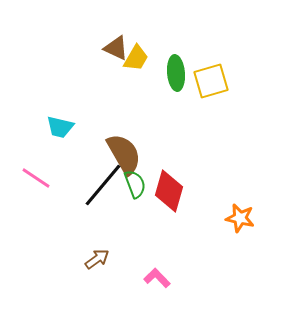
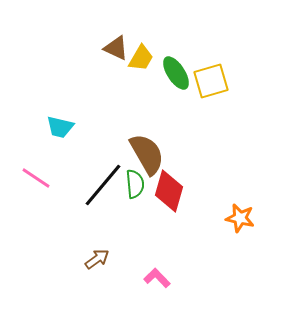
yellow trapezoid: moved 5 px right
green ellipse: rotated 28 degrees counterclockwise
brown semicircle: moved 23 px right
green semicircle: rotated 16 degrees clockwise
